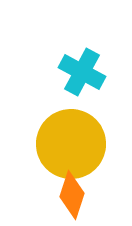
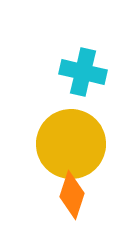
cyan cross: moved 1 px right; rotated 15 degrees counterclockwise
